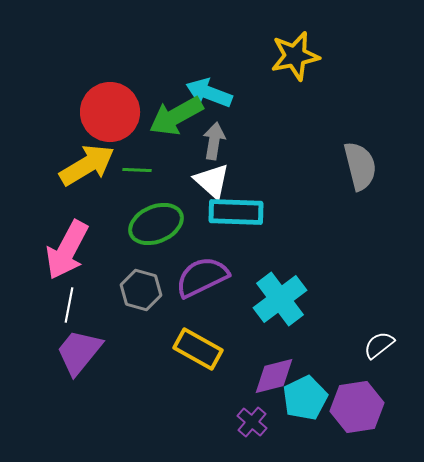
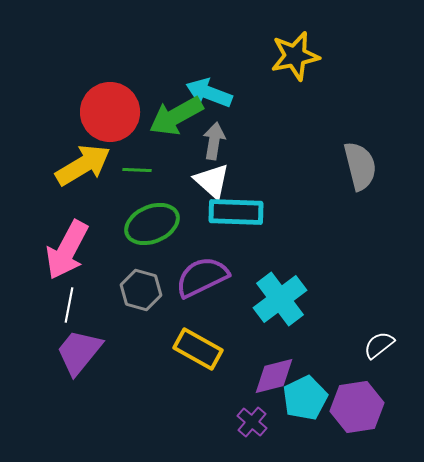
yellow arrow: moved 4 px left
green ellipse: moved 4 px left
